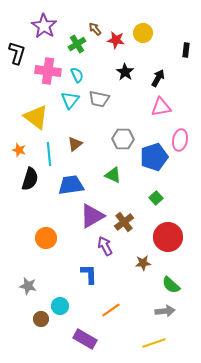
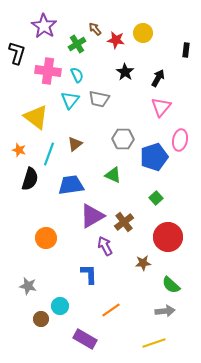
pink triangle: rotated 40 degrees counterclockwise
cyan line: rotated 25 degrees clockwise
